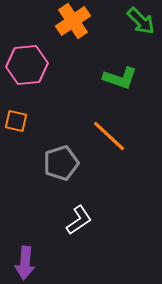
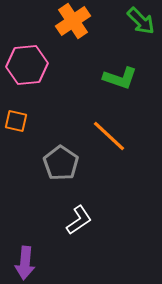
gray pentagon: rotated 20 degrees counterclockwise
